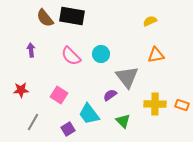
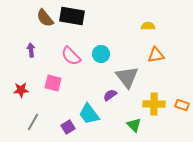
yellow semicircle: moved 2 px left, 5 px down; rotated 24 degrees clockwise
pink square: moved 6 px left, 12 px up; rotated 18 degrees counterclockwise
yellow cross: moved 1 px left
green triangle: moved 11 px right, 4 px down
purple square: moved 2 px up
